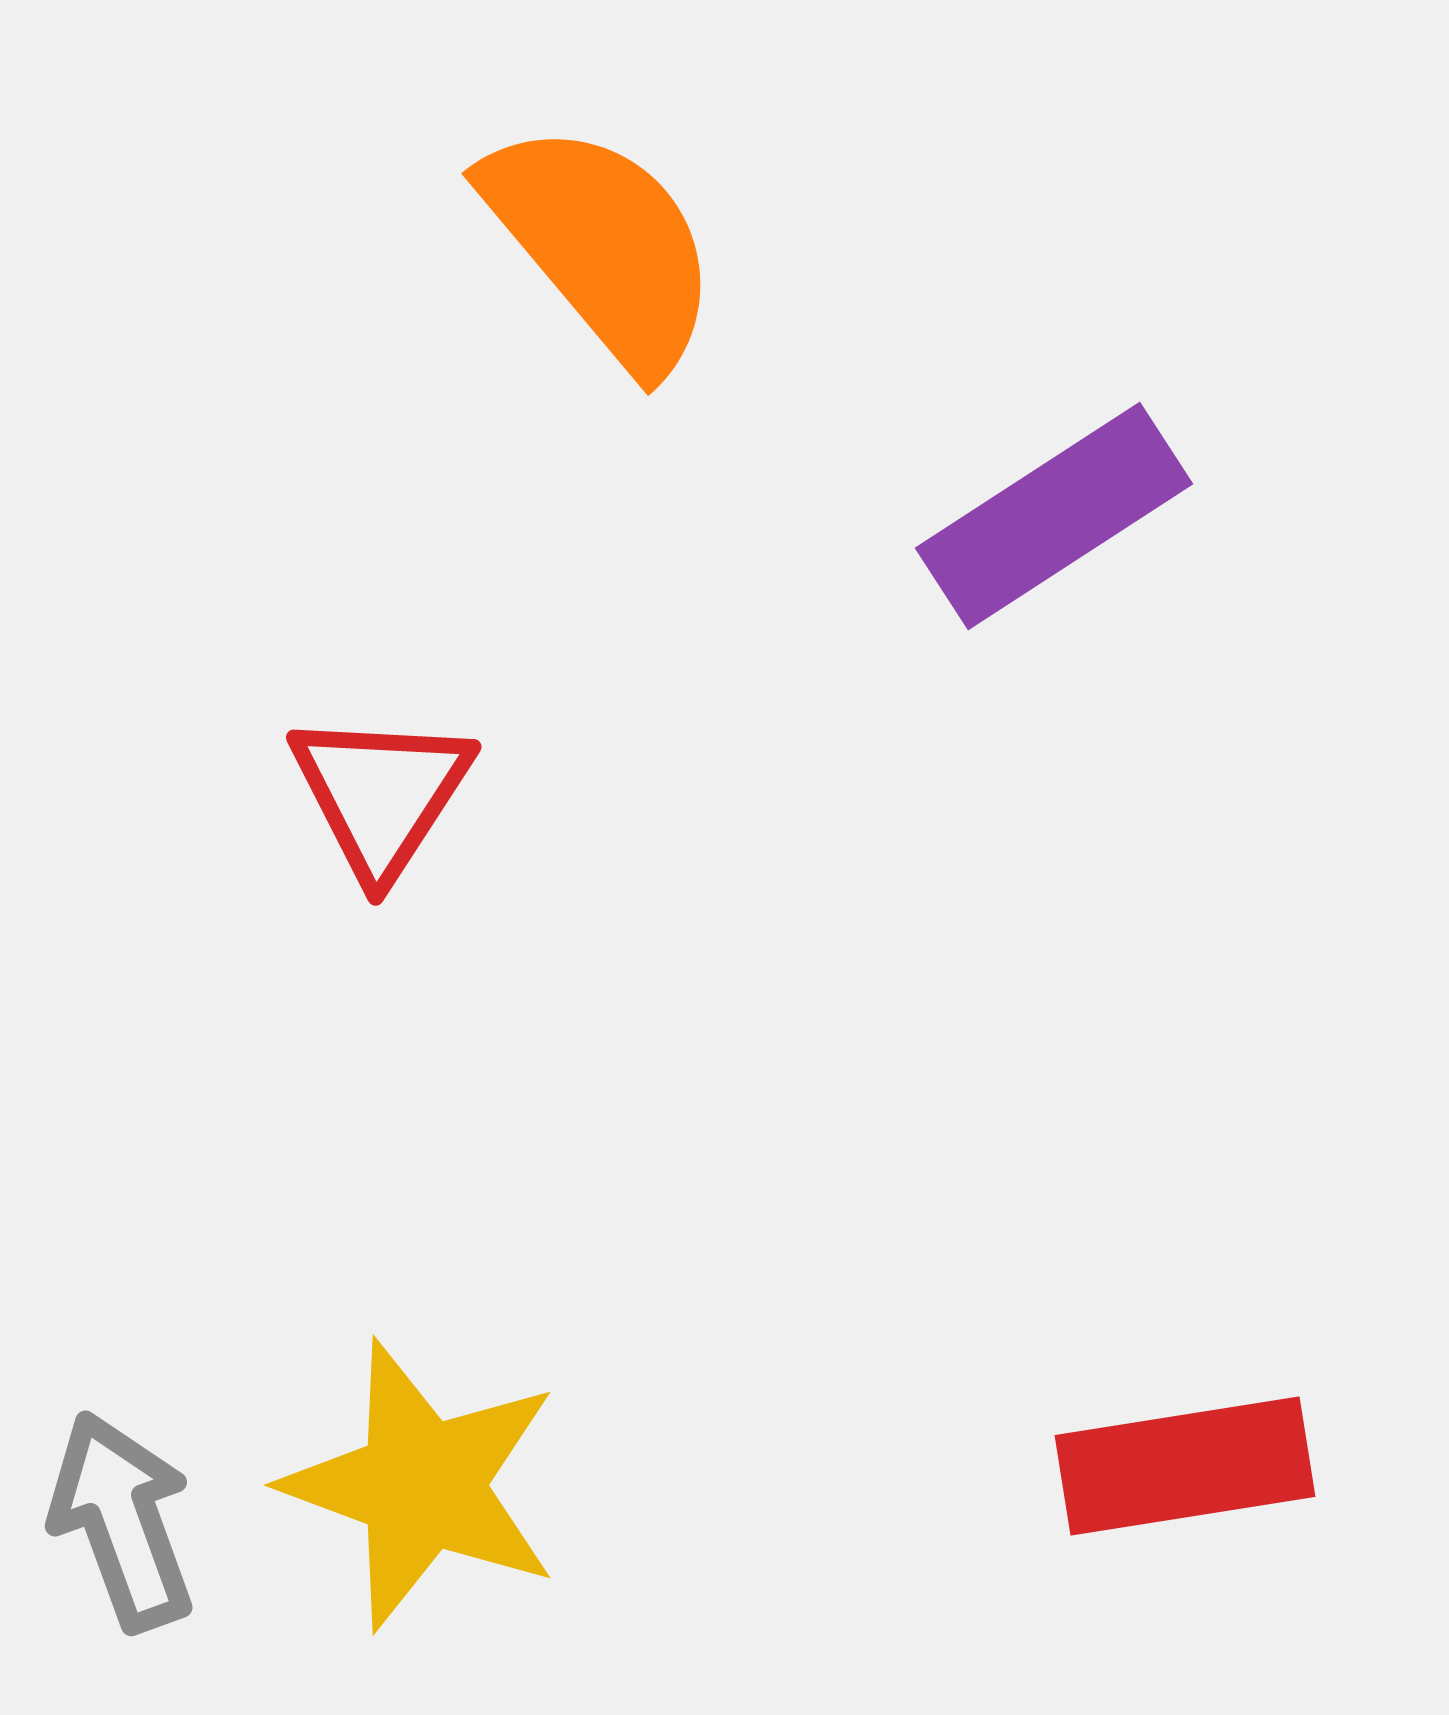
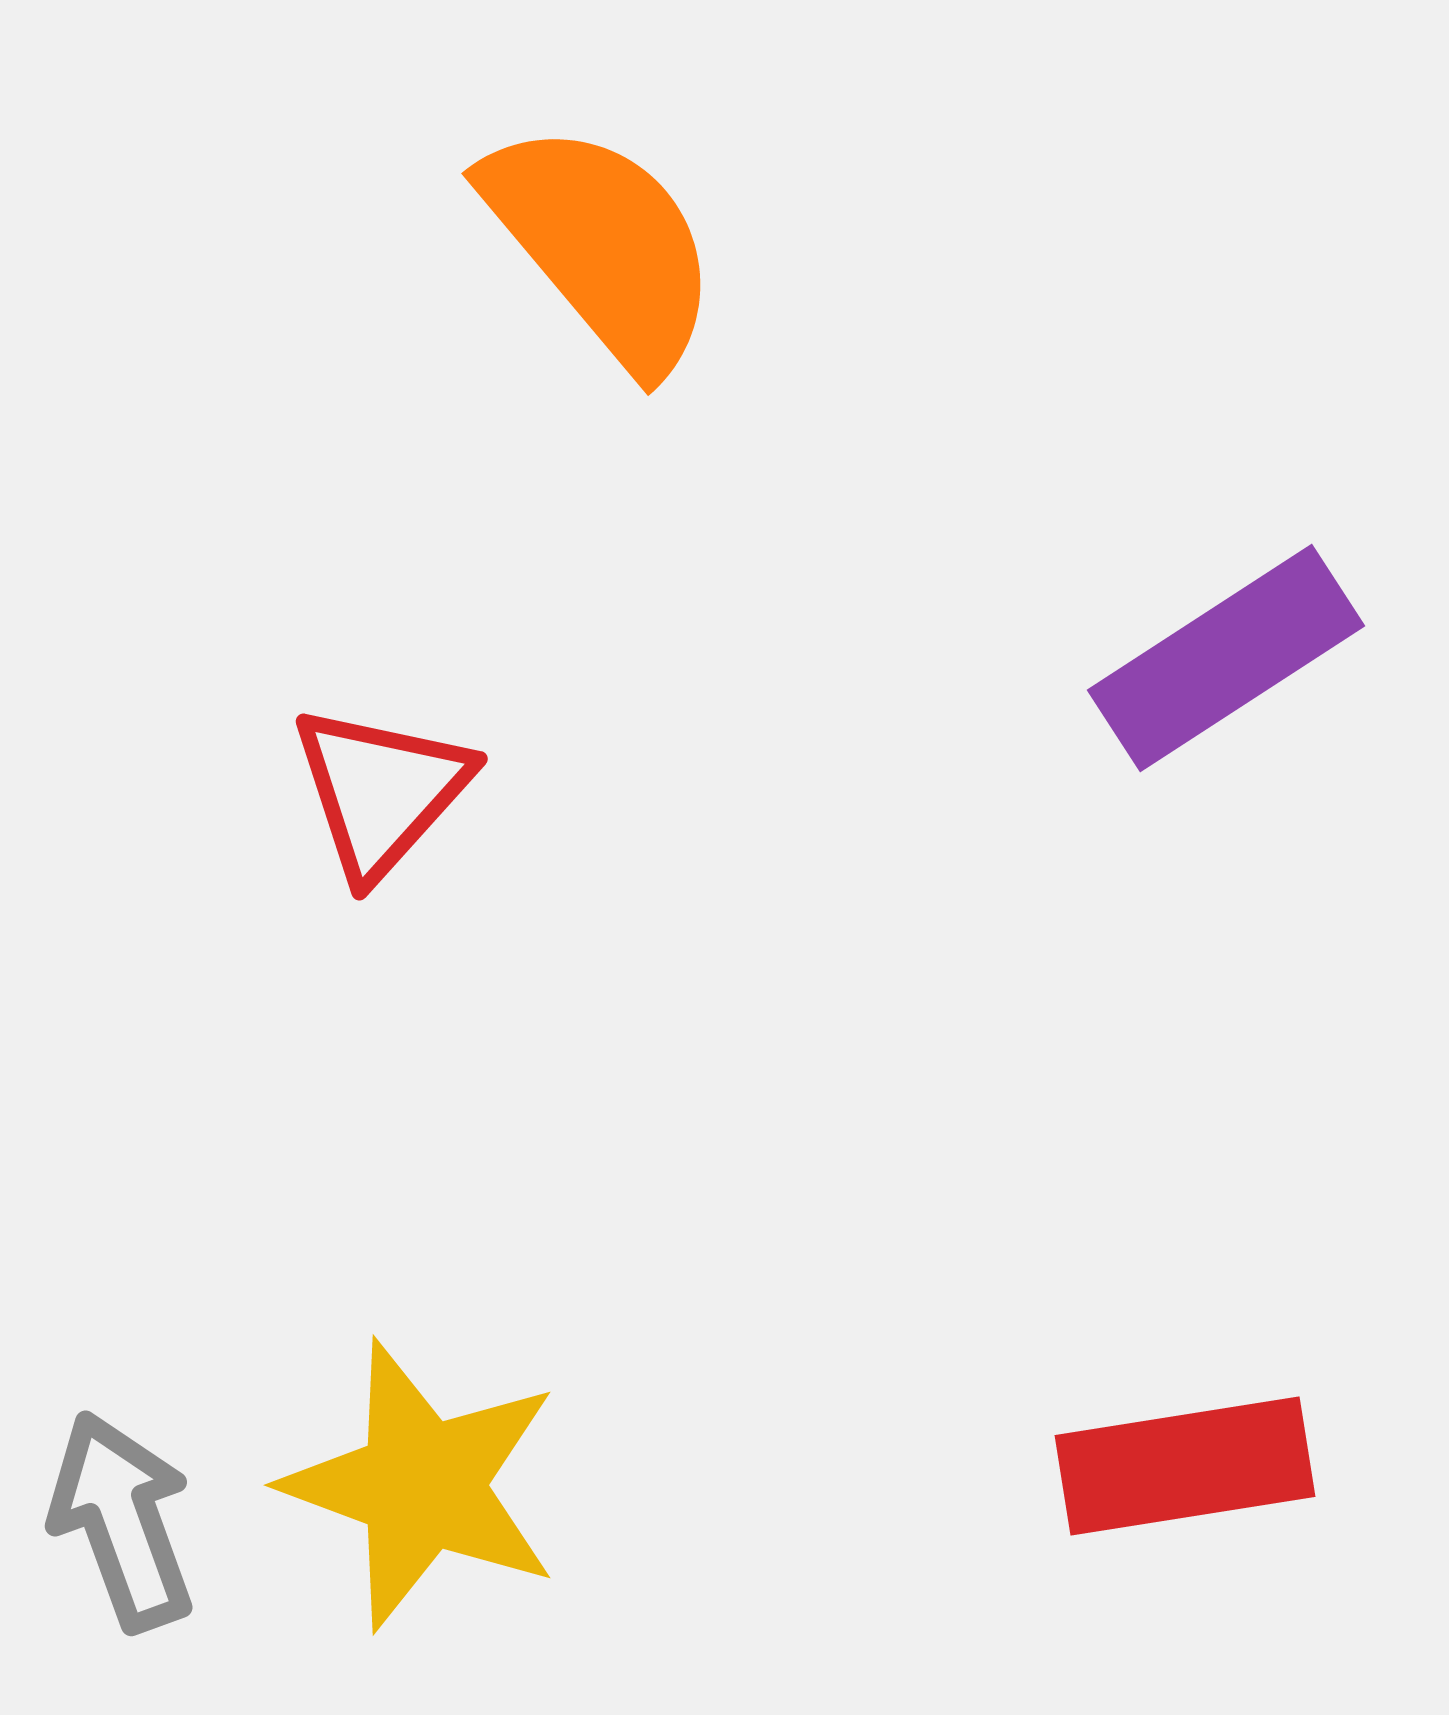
purple rectangle: moved 172 px right, 142 px down
red triangle: moved 3 px up; rotated 9 degrees clockwise
